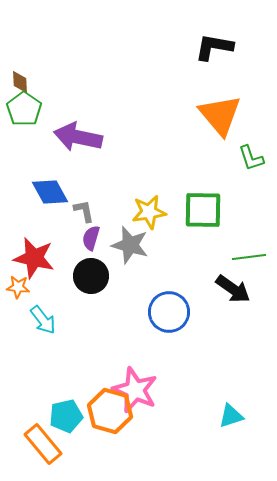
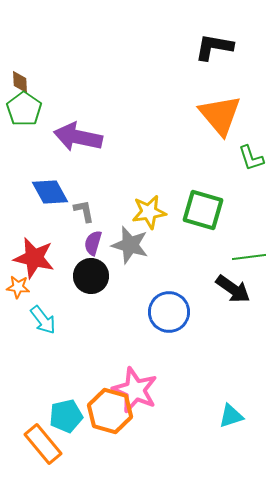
green square: rotated 15 degrees clockwise
purple semicircle: moved 2 px right, 5 px down
